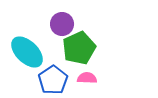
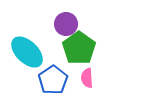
purple circle: moved 4 px right
green pentagon: rotated 12 degrees counterclockwise
pink semicircle: rotated 96 degrees counterclockwise
